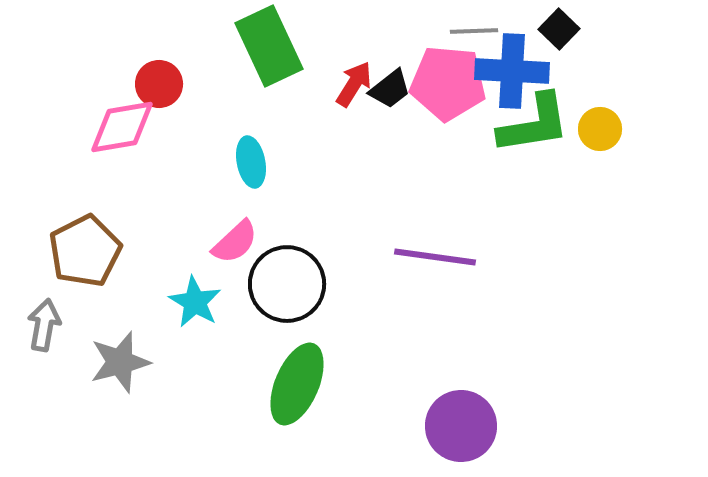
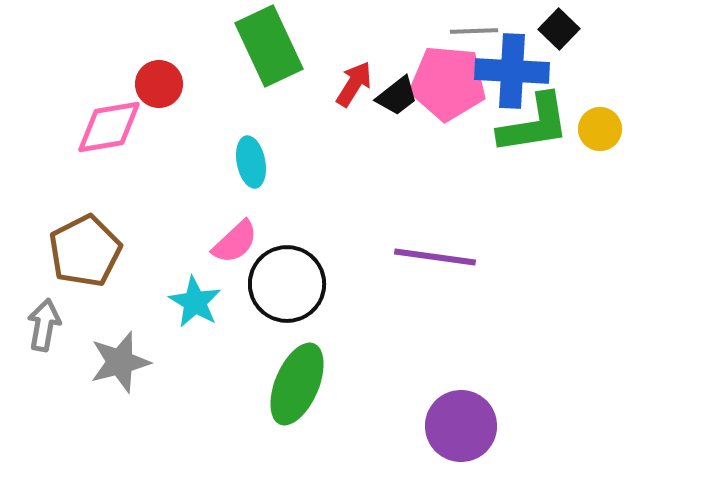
black trapezoid: moved 7 px right, 7 px down
pink diamond: moved 13 px left
